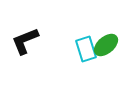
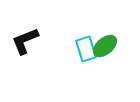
green ellipse: moved 1 px left, 1 px down
